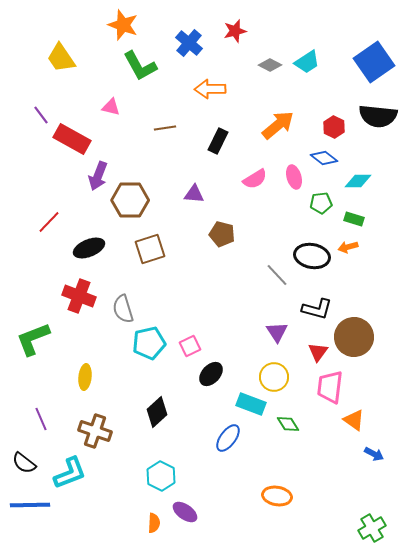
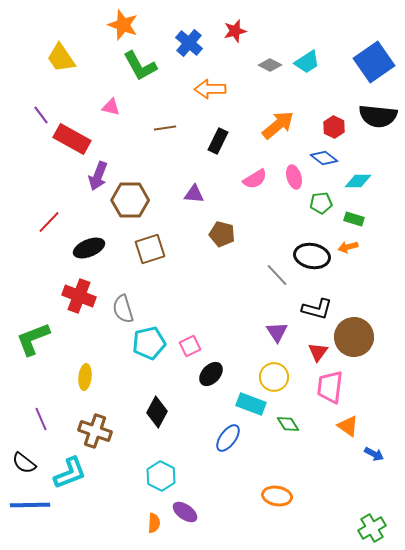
black diamond at (157, 412): rotated 20 degrees counterclockwise
orange triangle at (354, 420): moved 6 px left, 6 px down
